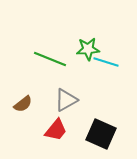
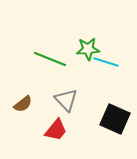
gray triangle: rotated 45 degrees counterclockwise
black square: moved 14 px right, 15 px up
